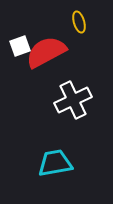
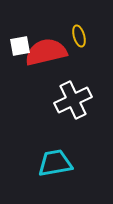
yellow ellipse: moved 14 px down
white square: rotated 10 degrees clockwise
red semicircle: rotated 15 degrees clockwise
